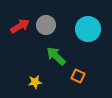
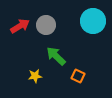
cyan circle: moved 5 px right, 8 px up
yellow star: moved 6 px up
